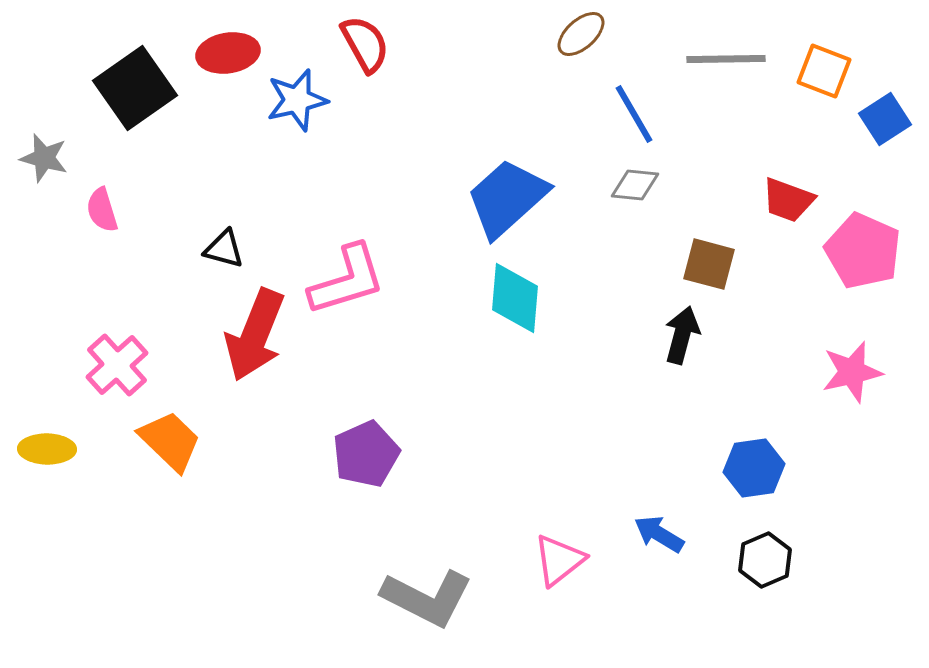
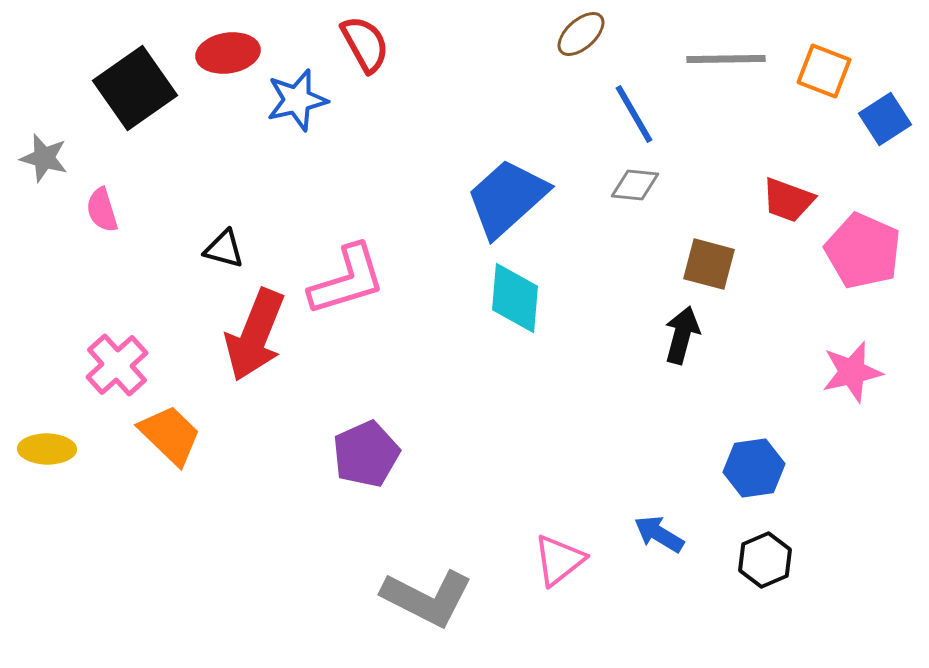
orange trapezoid: moved 6 px up
